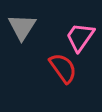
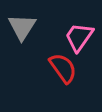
pink trapezoid: moved 1 px left
